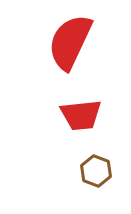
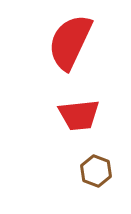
red trapezoid: moved 2 px left
